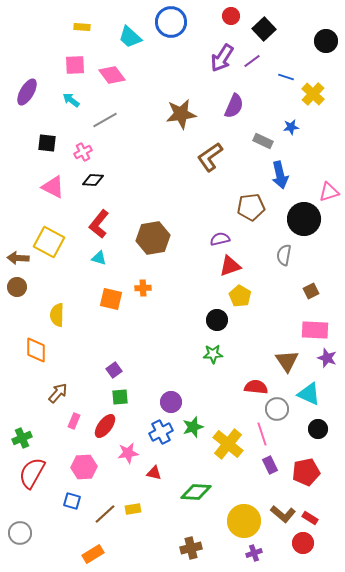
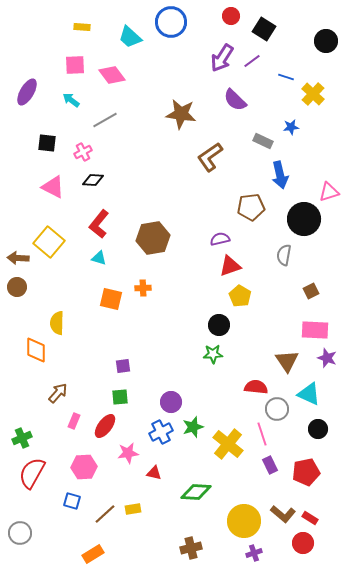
black square at (264, 29): rotated 15 degrees counterclockwise
purple semicircle at (234, 106): moved 1 px right, 6 px up; rotated 110 degrees clockwise
brown star at (181, 114): rotated 16 degrees clockwise
yellow square at (49, 242): rotated 12 degrees clockwise
yellow semicircle at (57, 315): moved 8 px down
black circle at (217, 320): moved 2 px right, 5 px down
purple square at (114, 370): moved 9 px right, 4 px up; rotated 28 degrees clockwise
